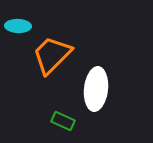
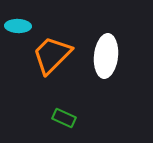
white ellipse: moved 10 px right, 33 px up
green rectangle: moved 1 px right, 3 px up
